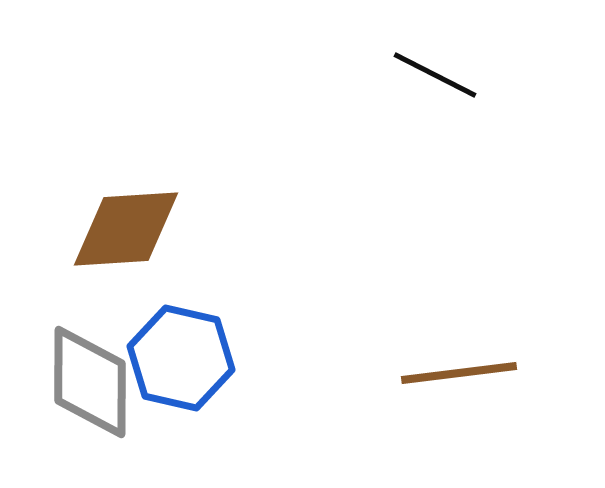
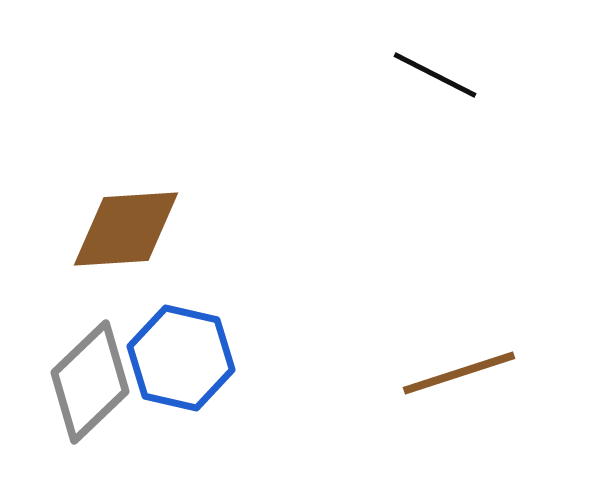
brown line: rotated 11 degrees counterclockwise
gray diamond: rotated 46 degrees clockwise
